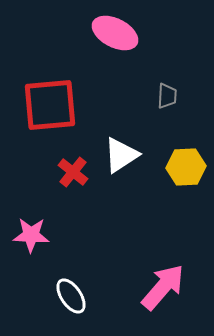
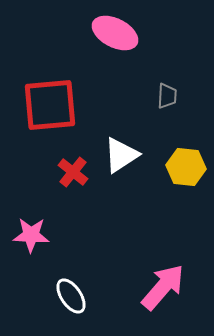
yellow hexagon: rotated 9 degrees clockwise
